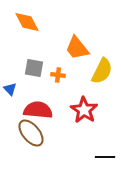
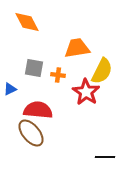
orange trapezoid: rotated 120 degrees clockwise
blue triangle: rotated 48 degrees clockwise
red star: moved 2 px right, 18 px up
